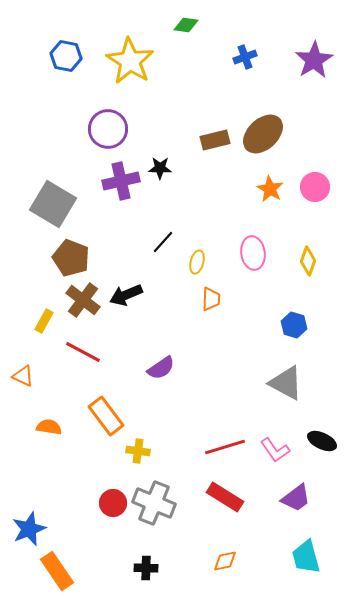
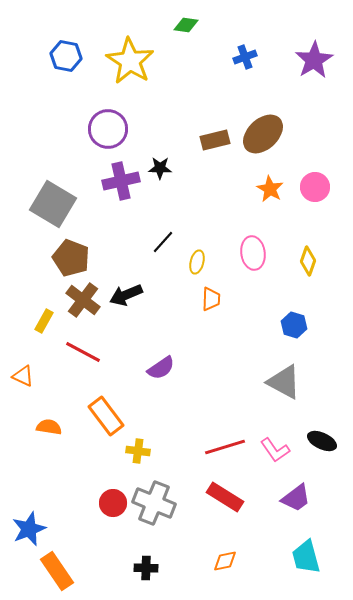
gray triangle at (286, 383): moved 2 px left, 1 px up
